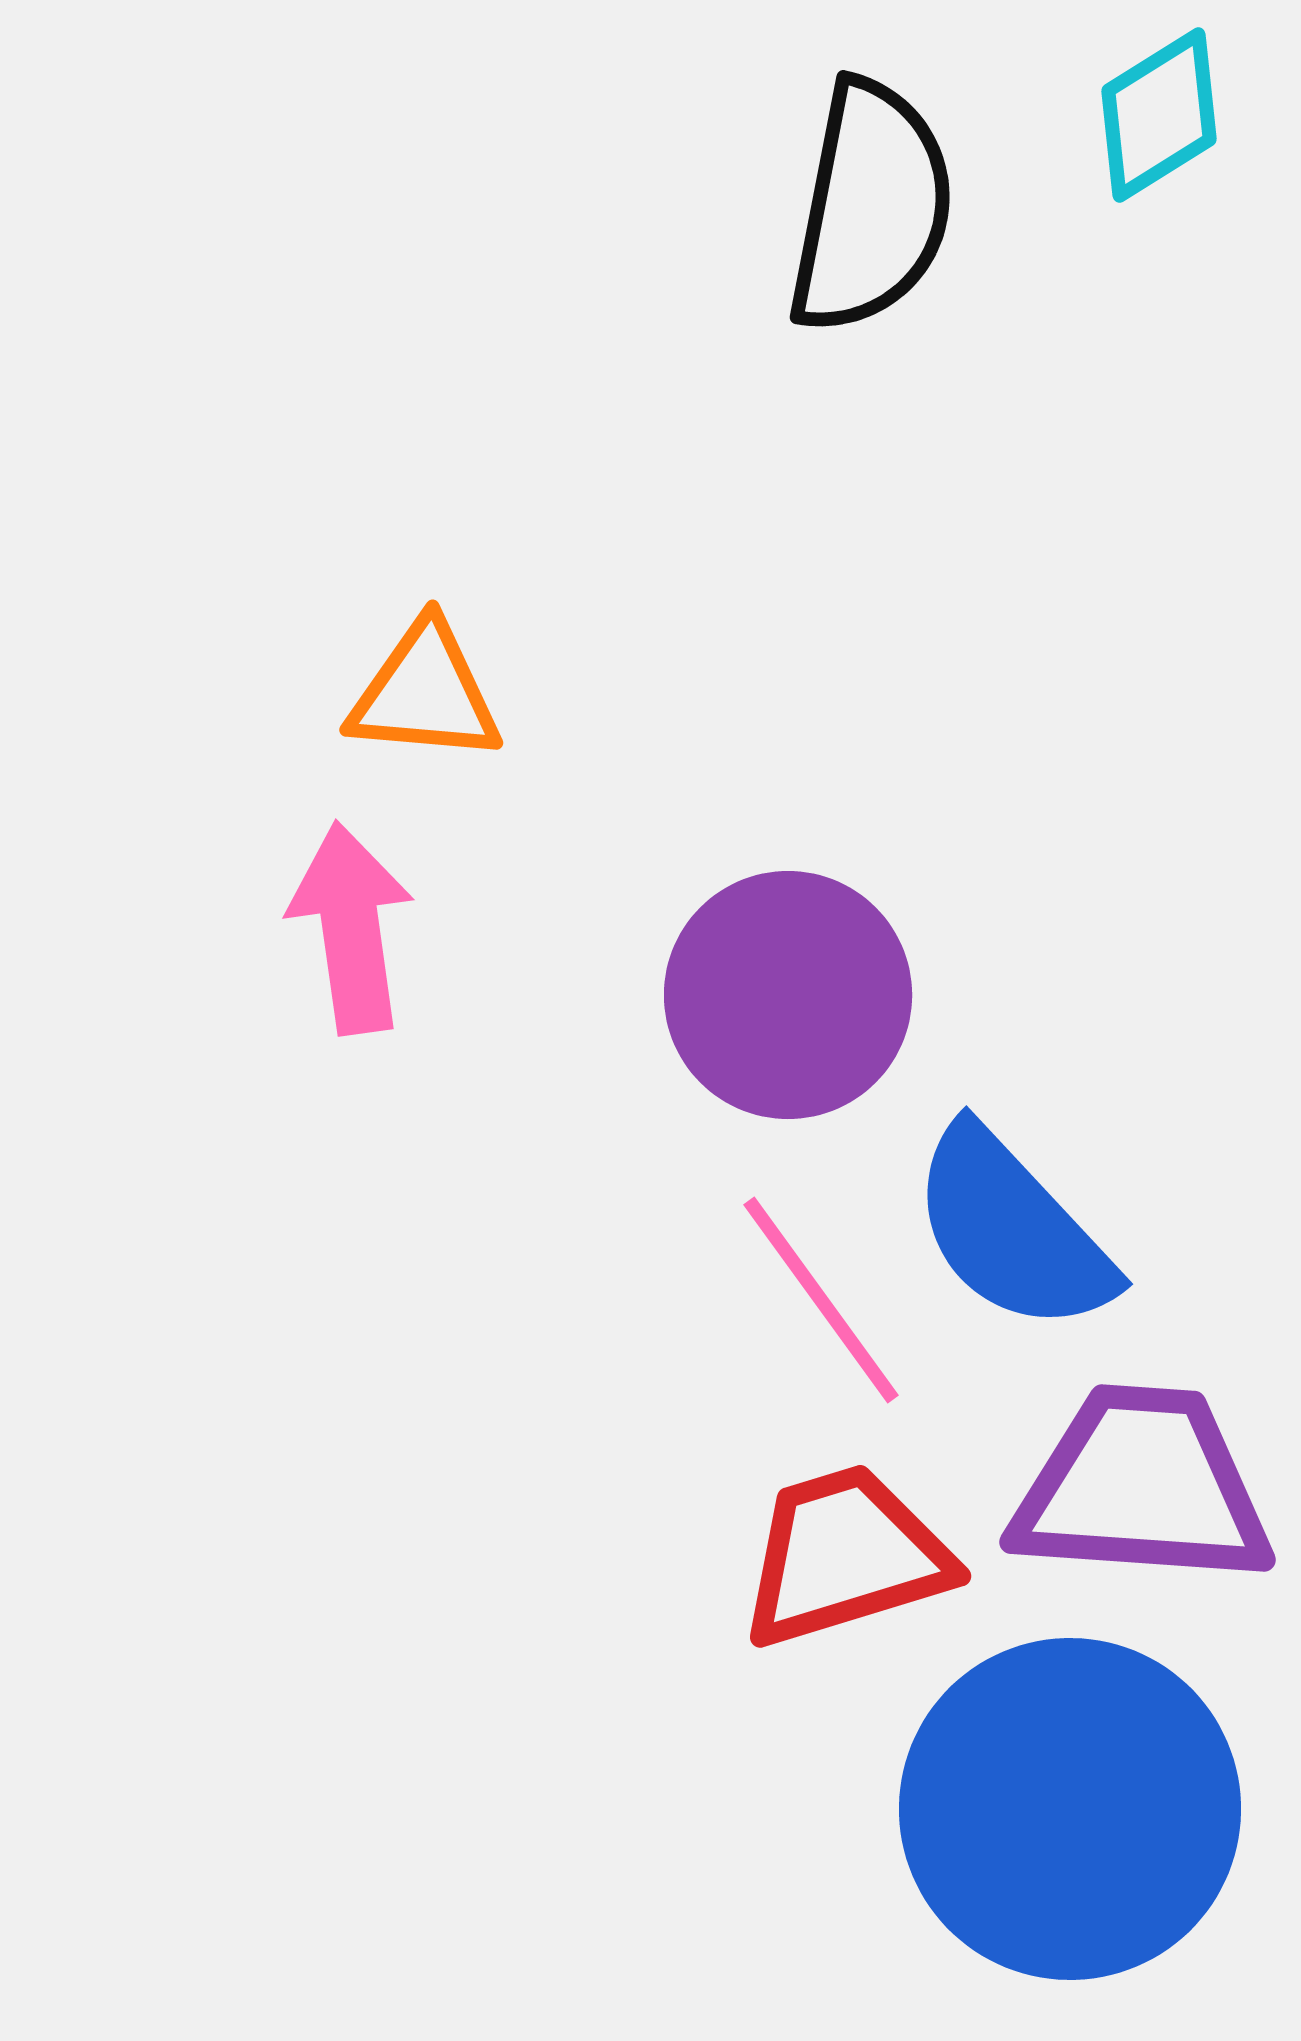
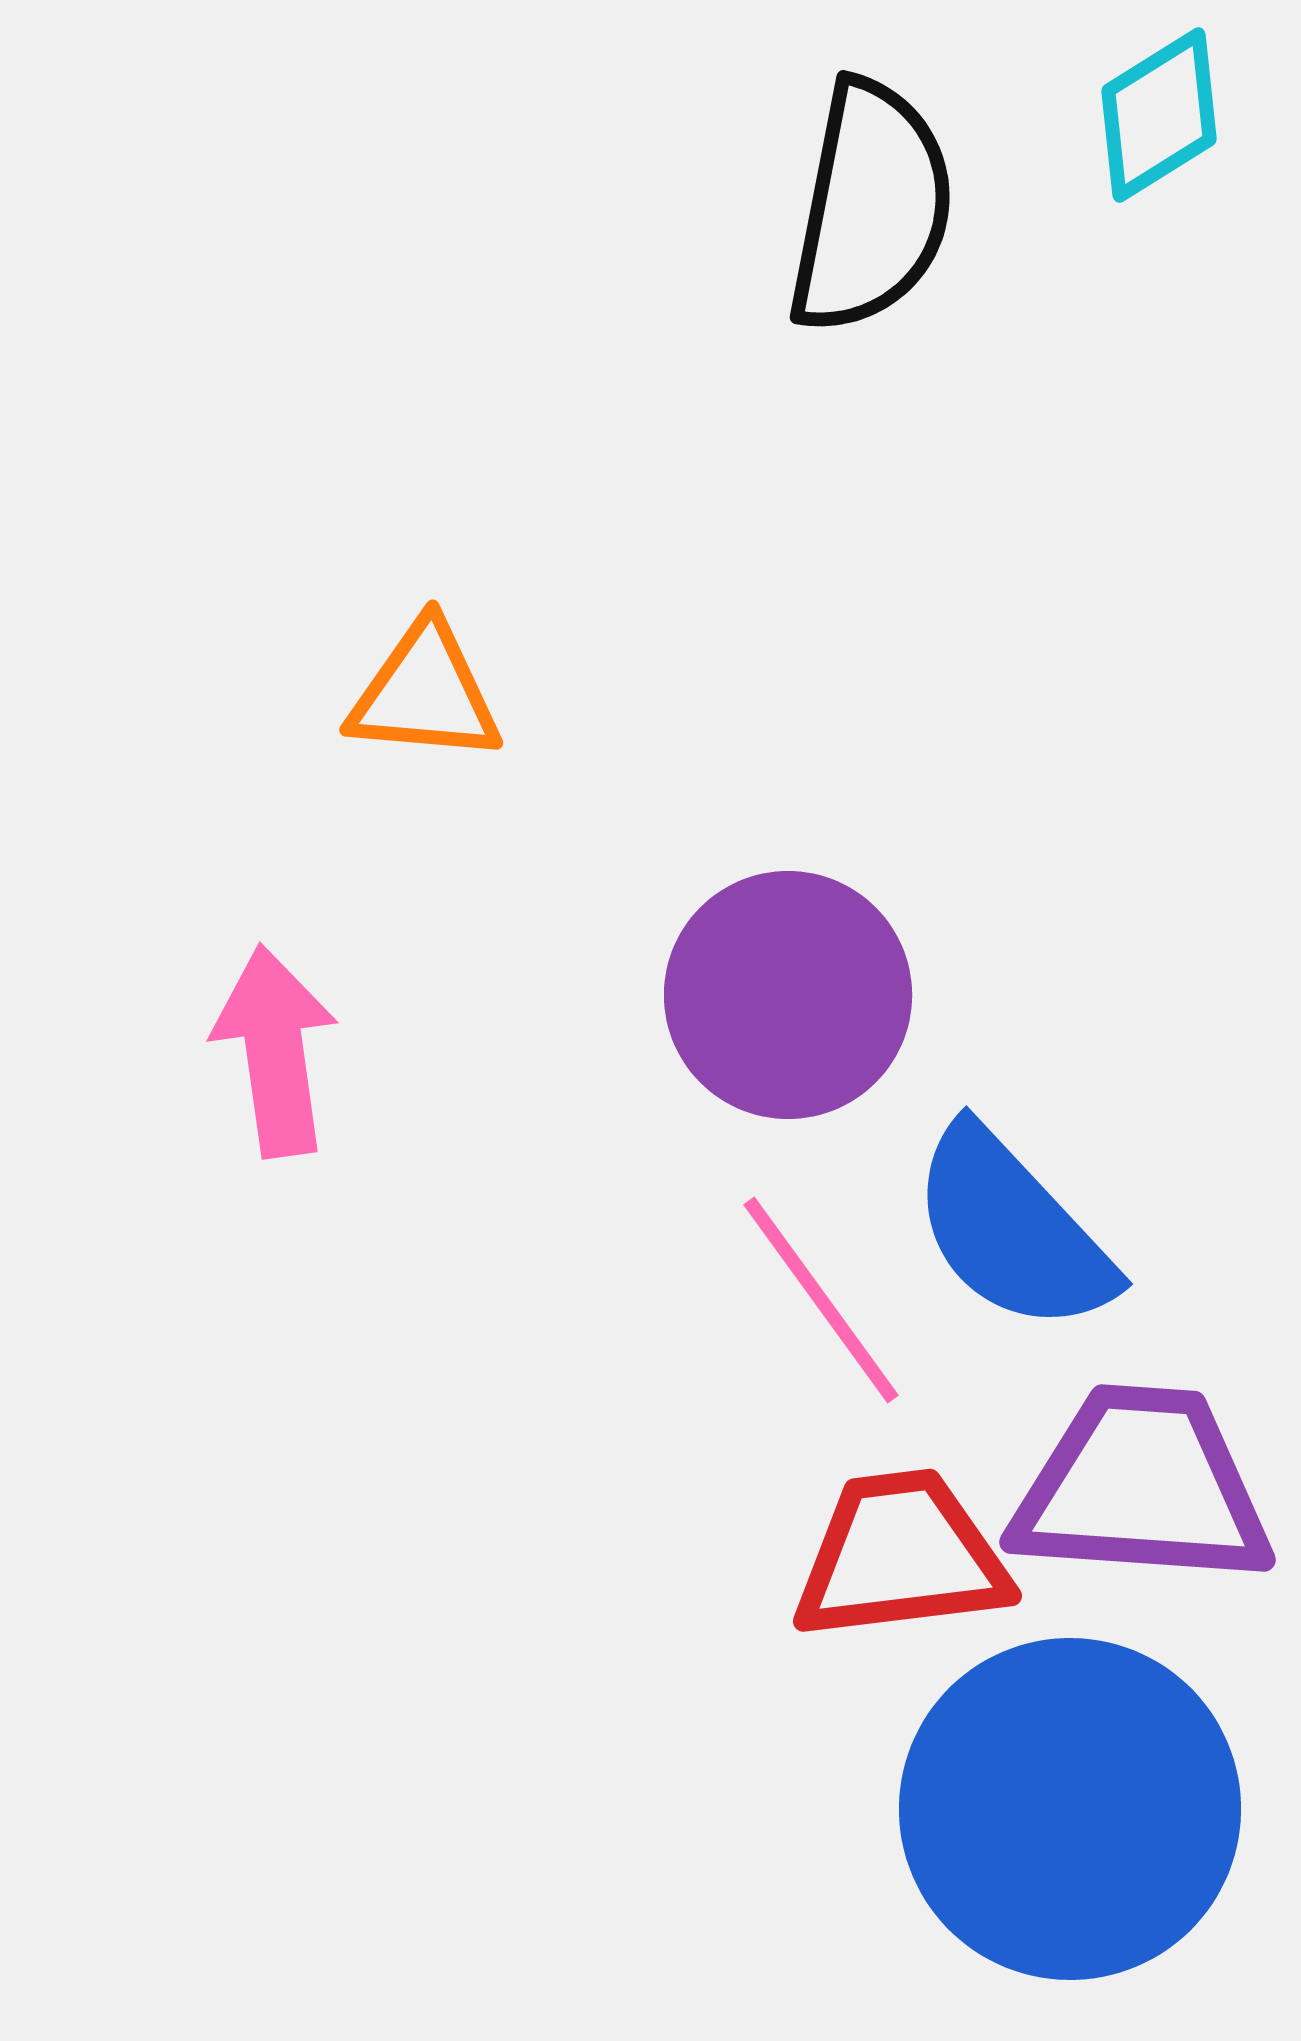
pink arrow: moved 76 px left, 123 px down
red trapezoid: moved 56 px right; rotated 10 degrees clockwise
